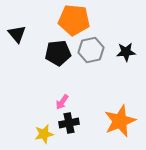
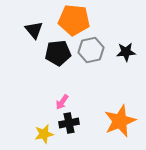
black triangle: moved 17 px right, 4 px up
